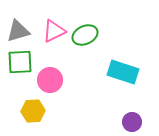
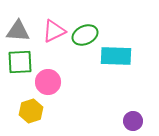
gray triangle: rotated 20 degrees clockwise
cyan rectangle: moved 7 px left, 16 px up; rotated 16 degrees counterclockwise
pink circle: moved 2 px left, 2 px down
yellow hexagon: moved 2 px left; rotated 15 degrees counterclockwise
purple circle: moved 1 px right, 1 px up
